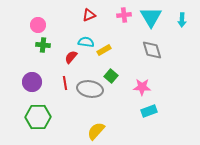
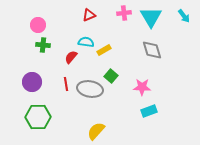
pink cross: moved 2 px up
cyan arrow: moved 2 px right, 4 px up; rotated 40 degrees counterclockwise
red line: moved 1 px right, 1 px down
